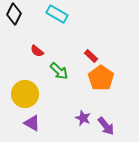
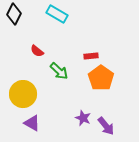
red rectangle: rotated 48 degrees counterclockwise
yellow circle: moved 2 px left
